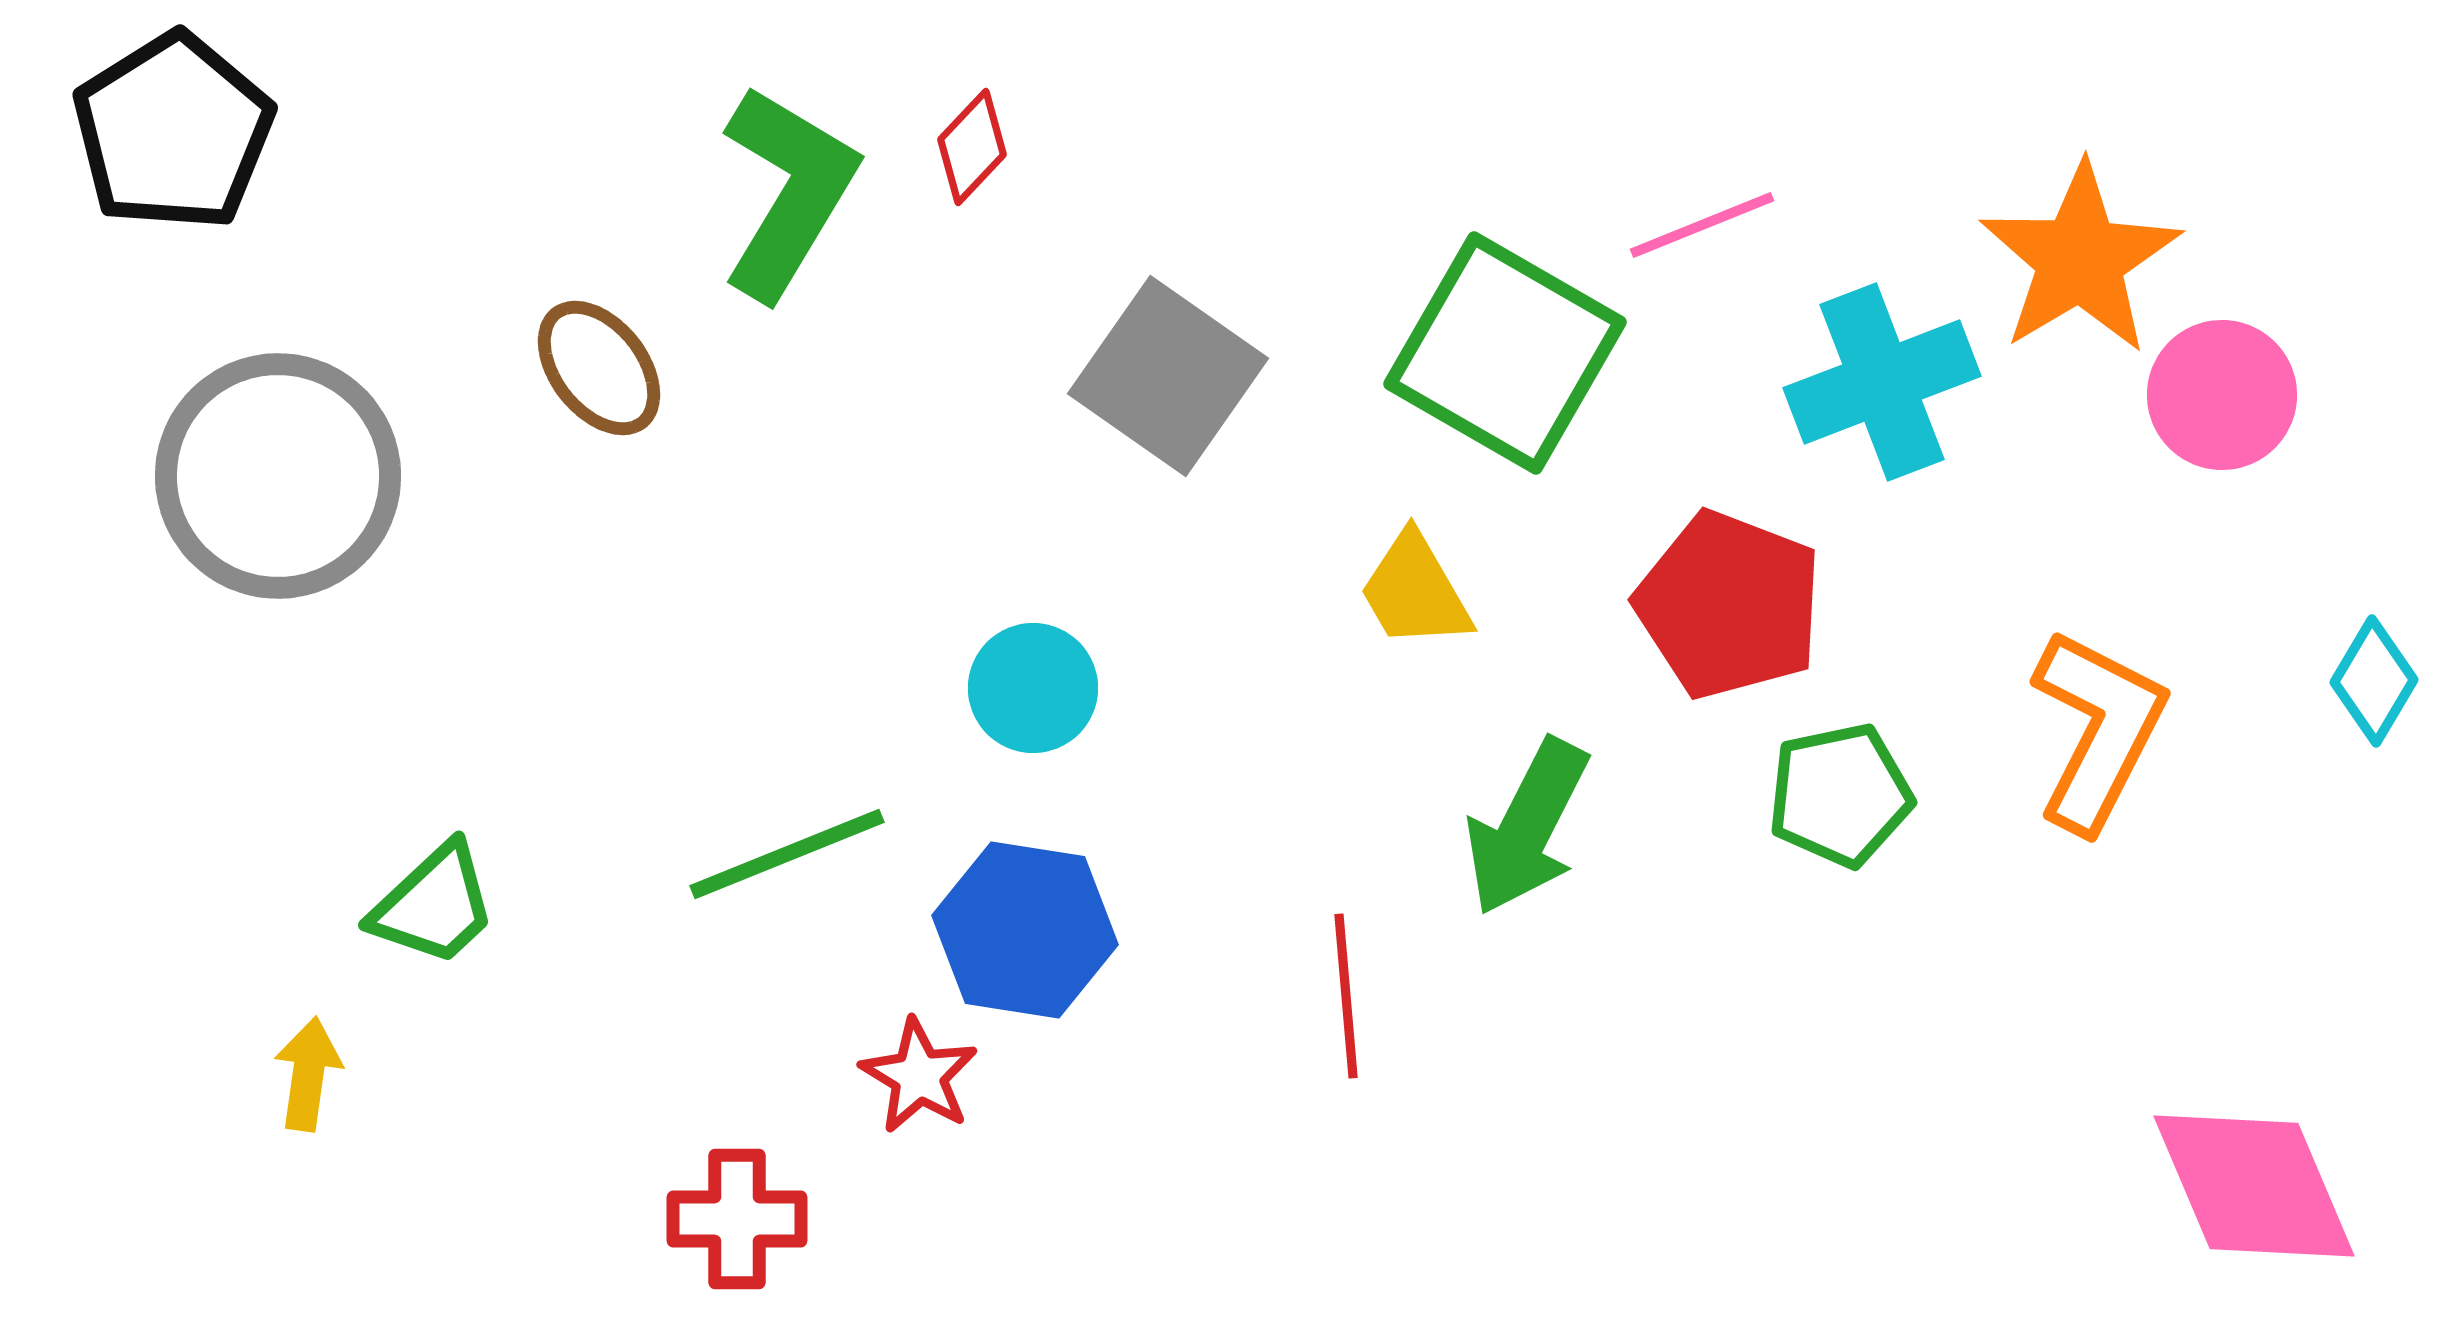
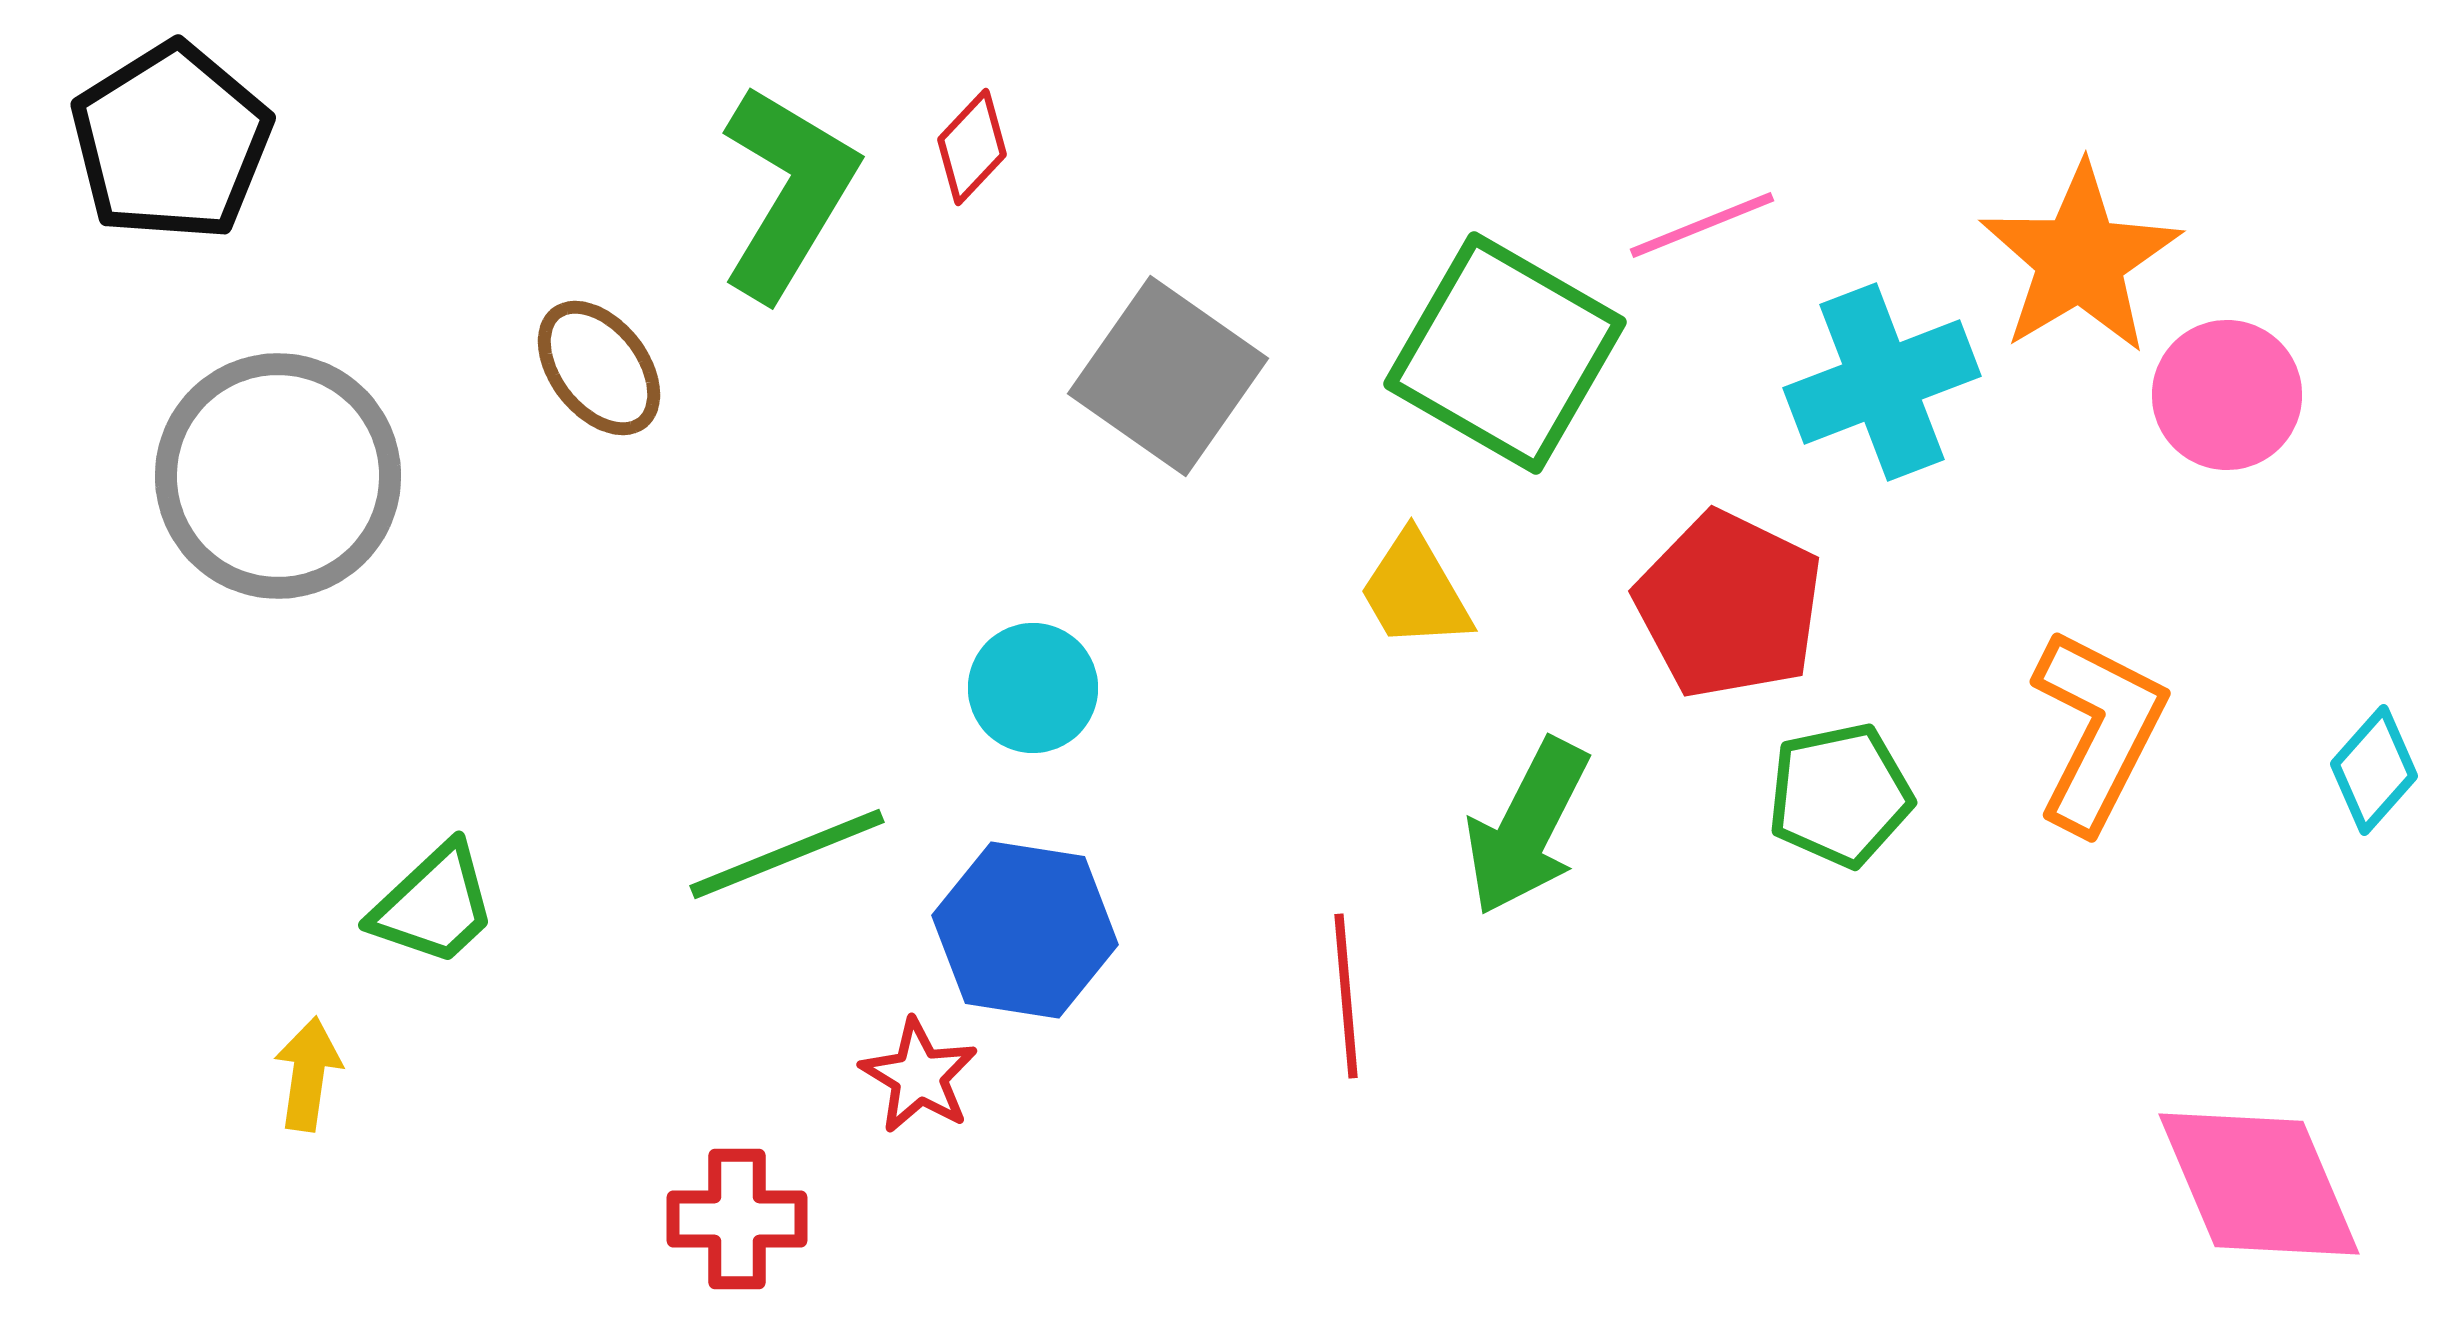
black pentagon: moved 2 px left, 10 px down
pink circle: moved 5 px right
red pentagon: rotated 5 degrees clockwise
cyan diamond: moved 89 px down; rotated 11 degrees clockwise
pink diamond: moved 5 px right, 2 px up
